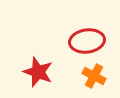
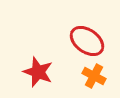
red ellipse: rotated 44 degrees clockwise
